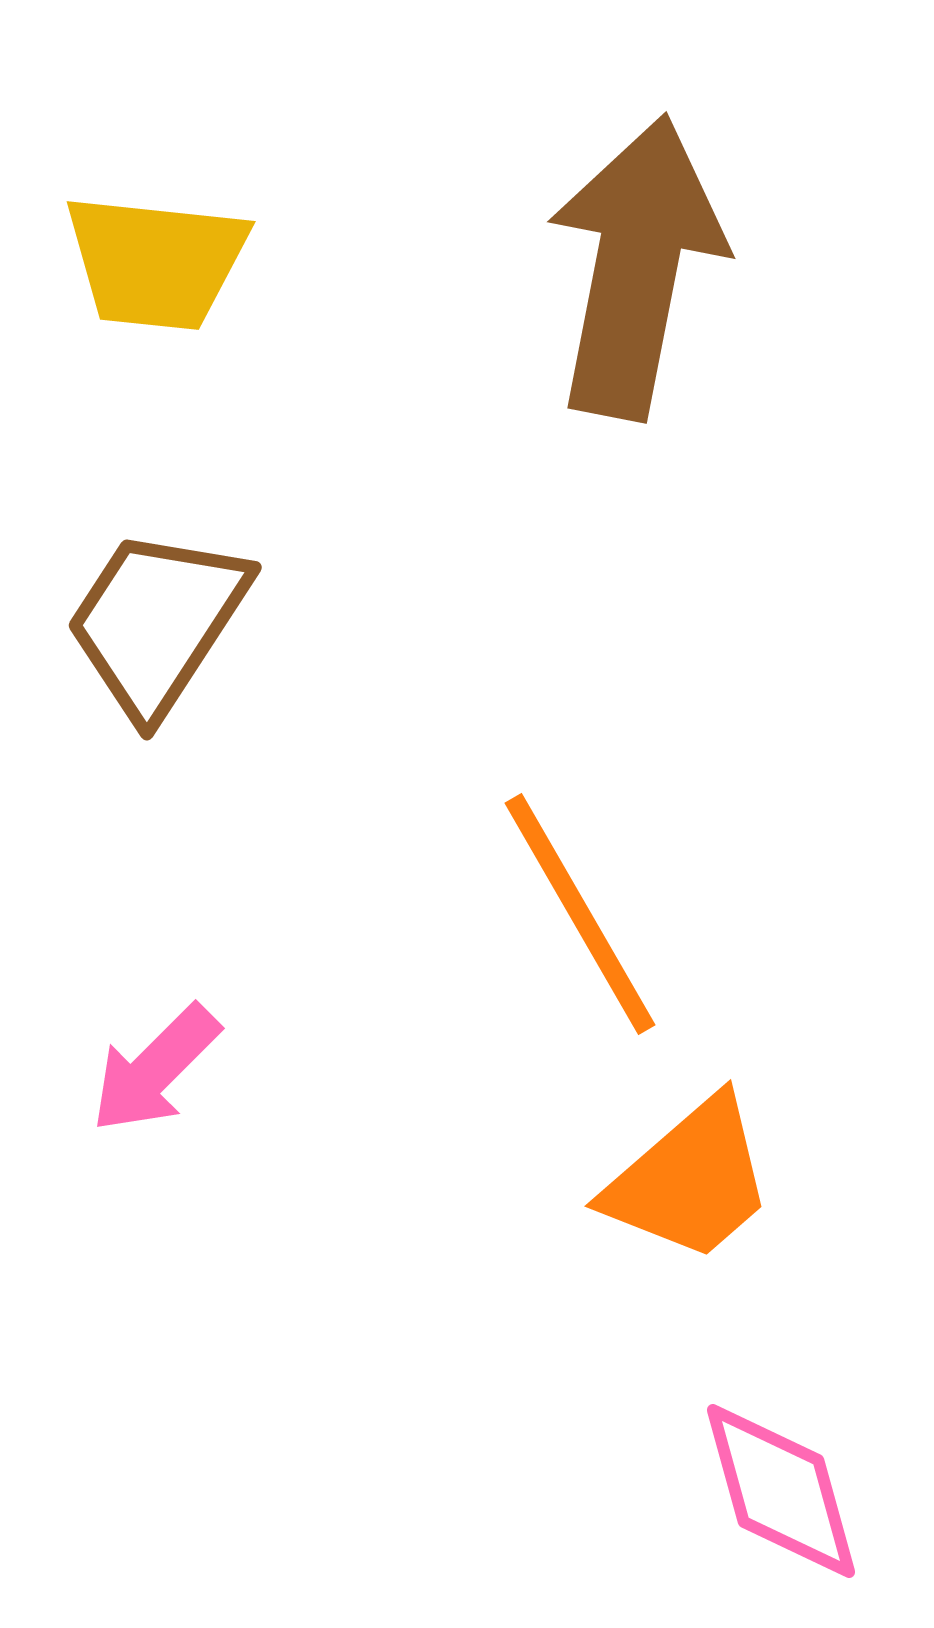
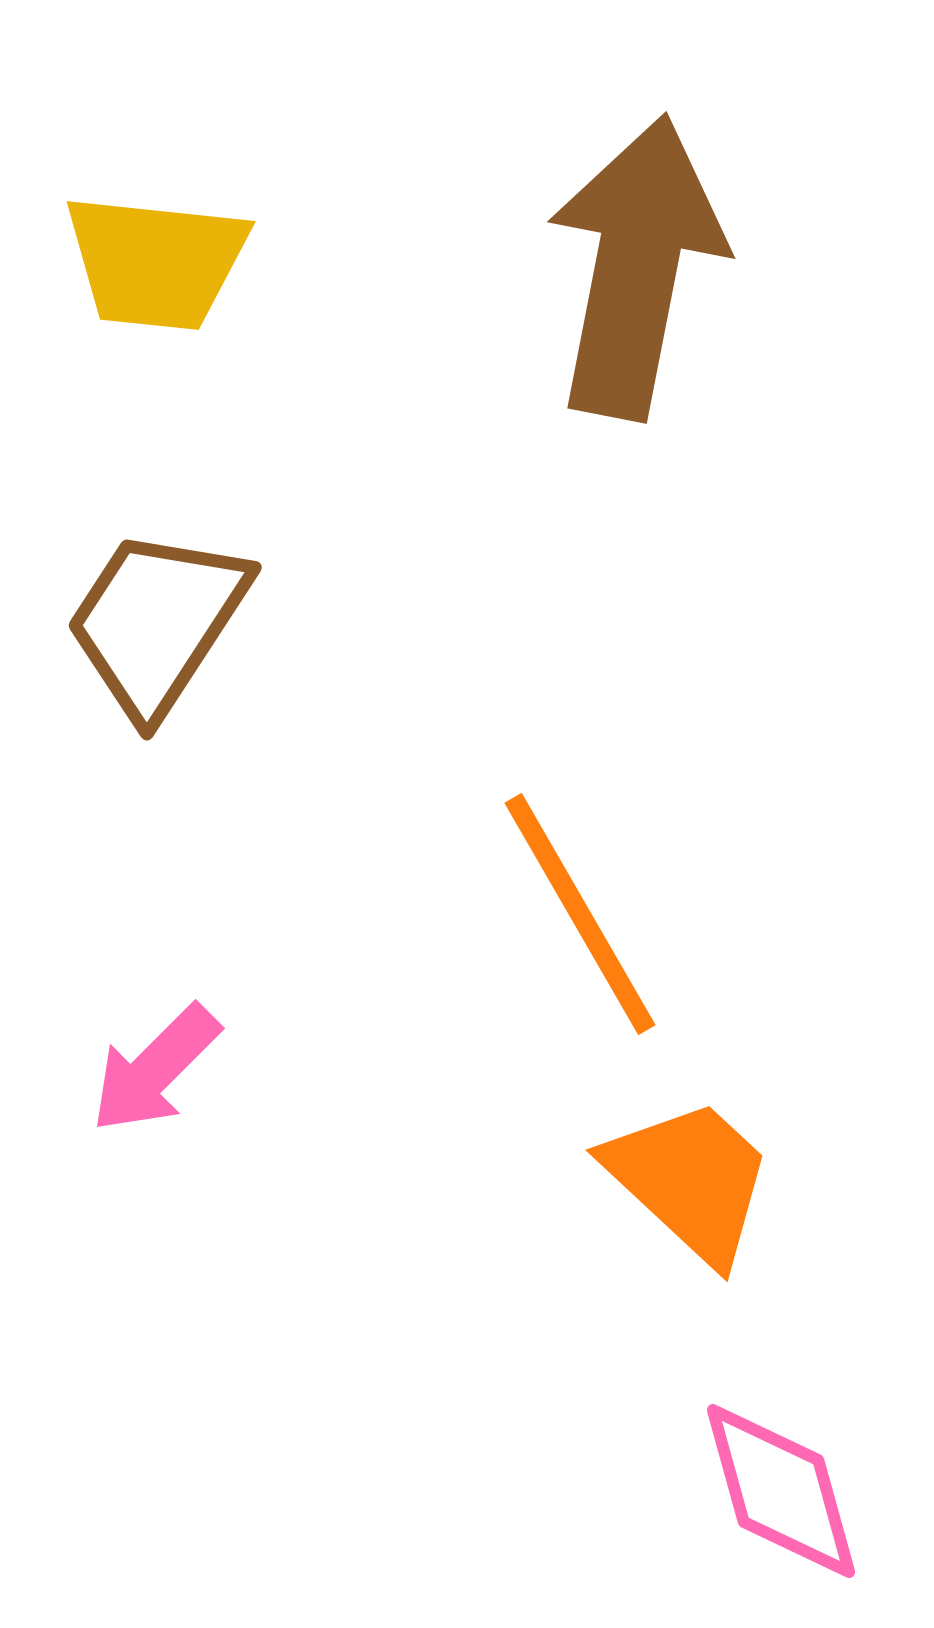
orange trapezoid: rotated 96 degrees counterclockwise
